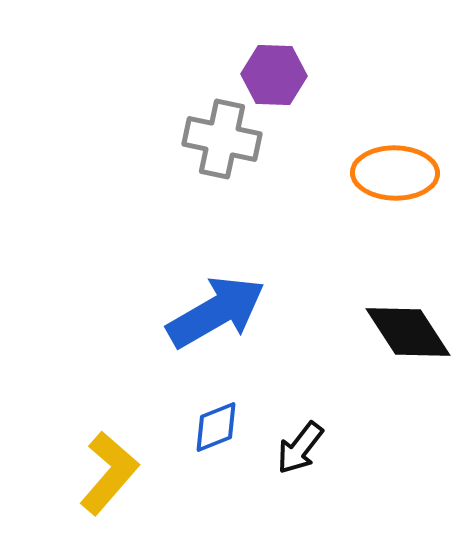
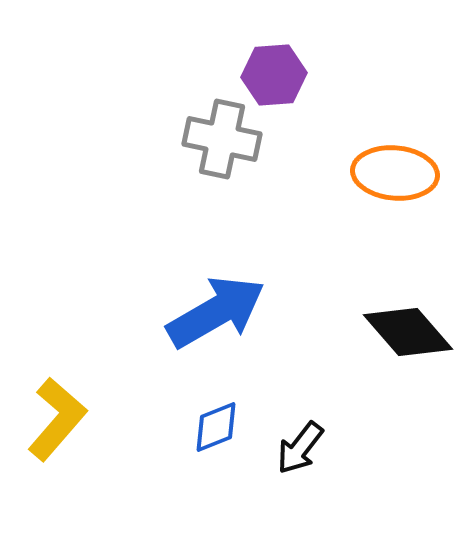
purple hexagon: rotated 6 degrees counterclockwise
orange ellipse: rotated 4 degrees clockwise
black diamond: rotated 8 degrees counterclockwise
yellow L-shape: moved 52 px left, 54 px up
